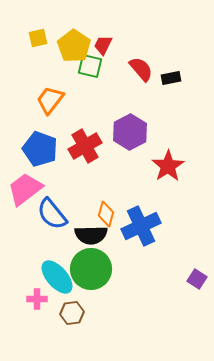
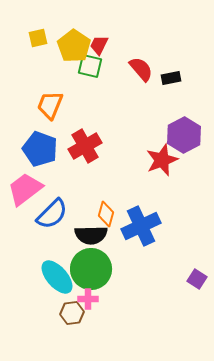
red trapezoid: moved 4 px left
orange trapezoid: moved 5 px down; rotated 16 degrees counterclockwise
purple hexagon: moved 54 px right, 3 px down
red star: moved 6 px left, 6 px up; rotated 12 degrees clockwise
blue semicircle: rotated 96 degrees counterclockwise
pink cross: moved 51 px right
